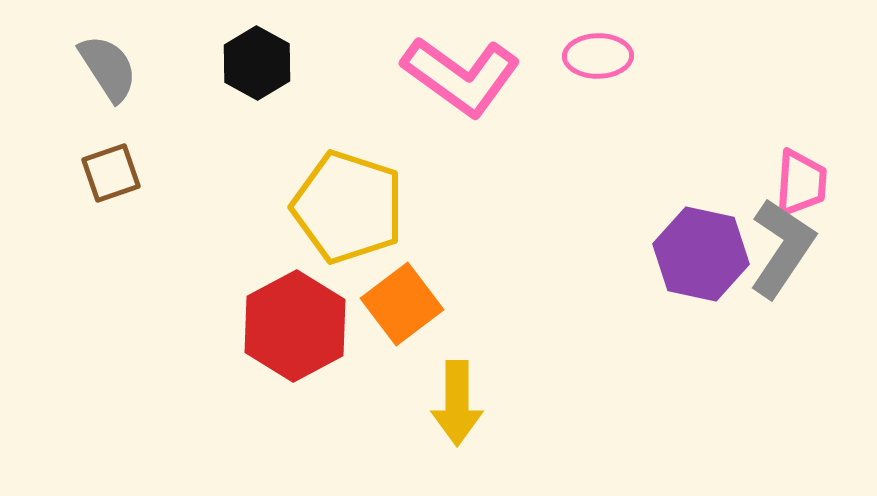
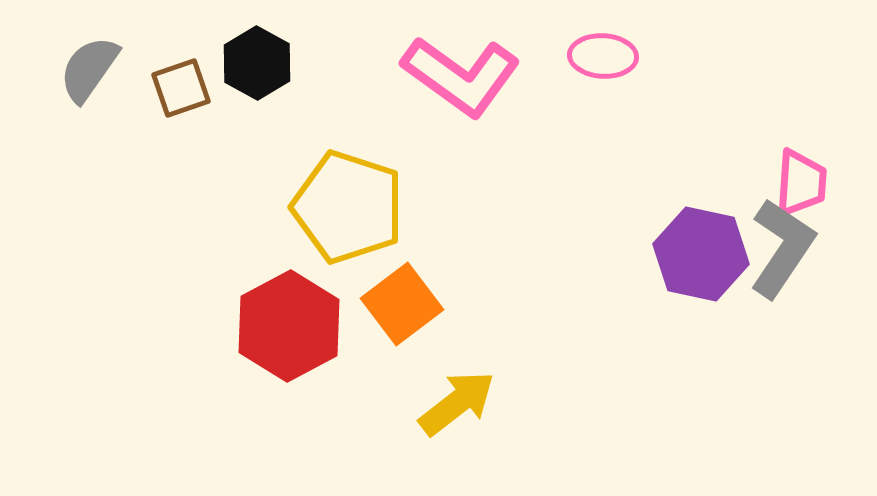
pink ellipse: moved 5 px right; rotated 4 degrees clockwise
gray semicircle: moved 19 px left, 1 px down; rotated 112 degrees counterclockwise
brown square: moved 70 px right, 85 px up
red hexagon: moved 6 px left
yellow arrow: rotated 128 degrees counterclockwise
